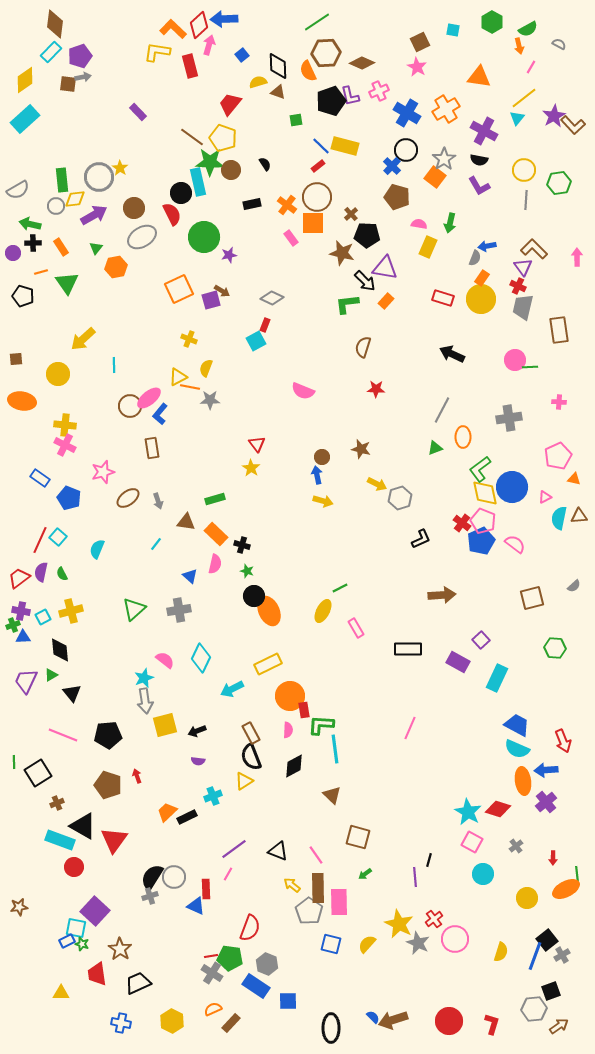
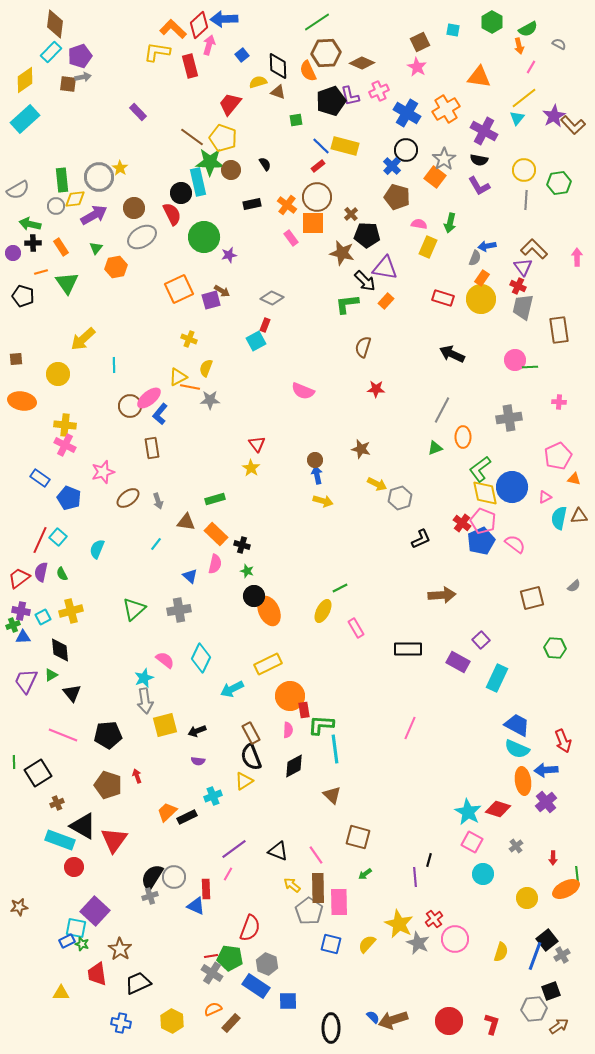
brown circle at (322, 457): moved 7 px left, 3 px down
